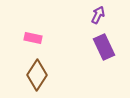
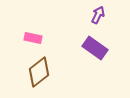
purple rectangle: moved 9 px left, 1 px down; rotated 30 degrees counterclockwise
brown diamond: moved 2 px right, 3 px up; rotated 20 degrees clockwise
